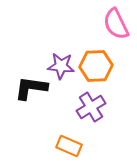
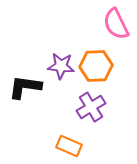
black L-shape: moved 6 px left, 1 px up
